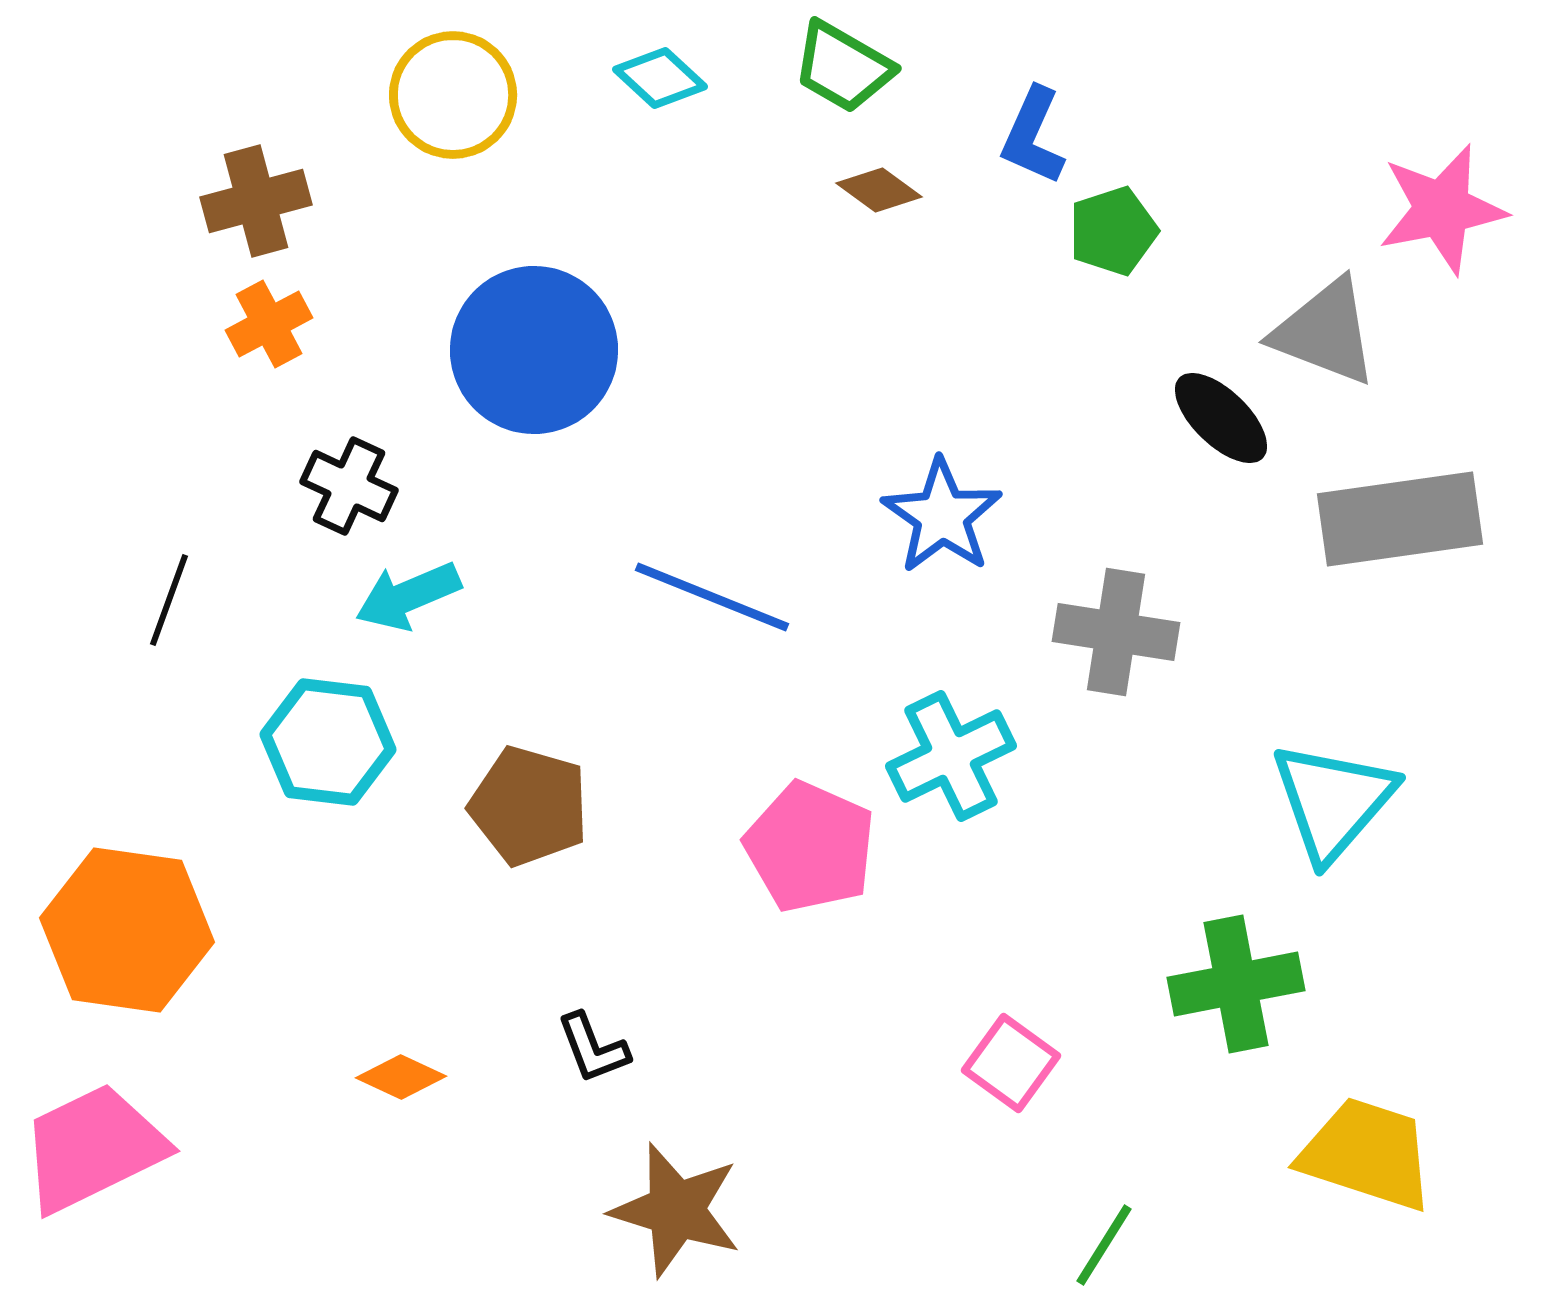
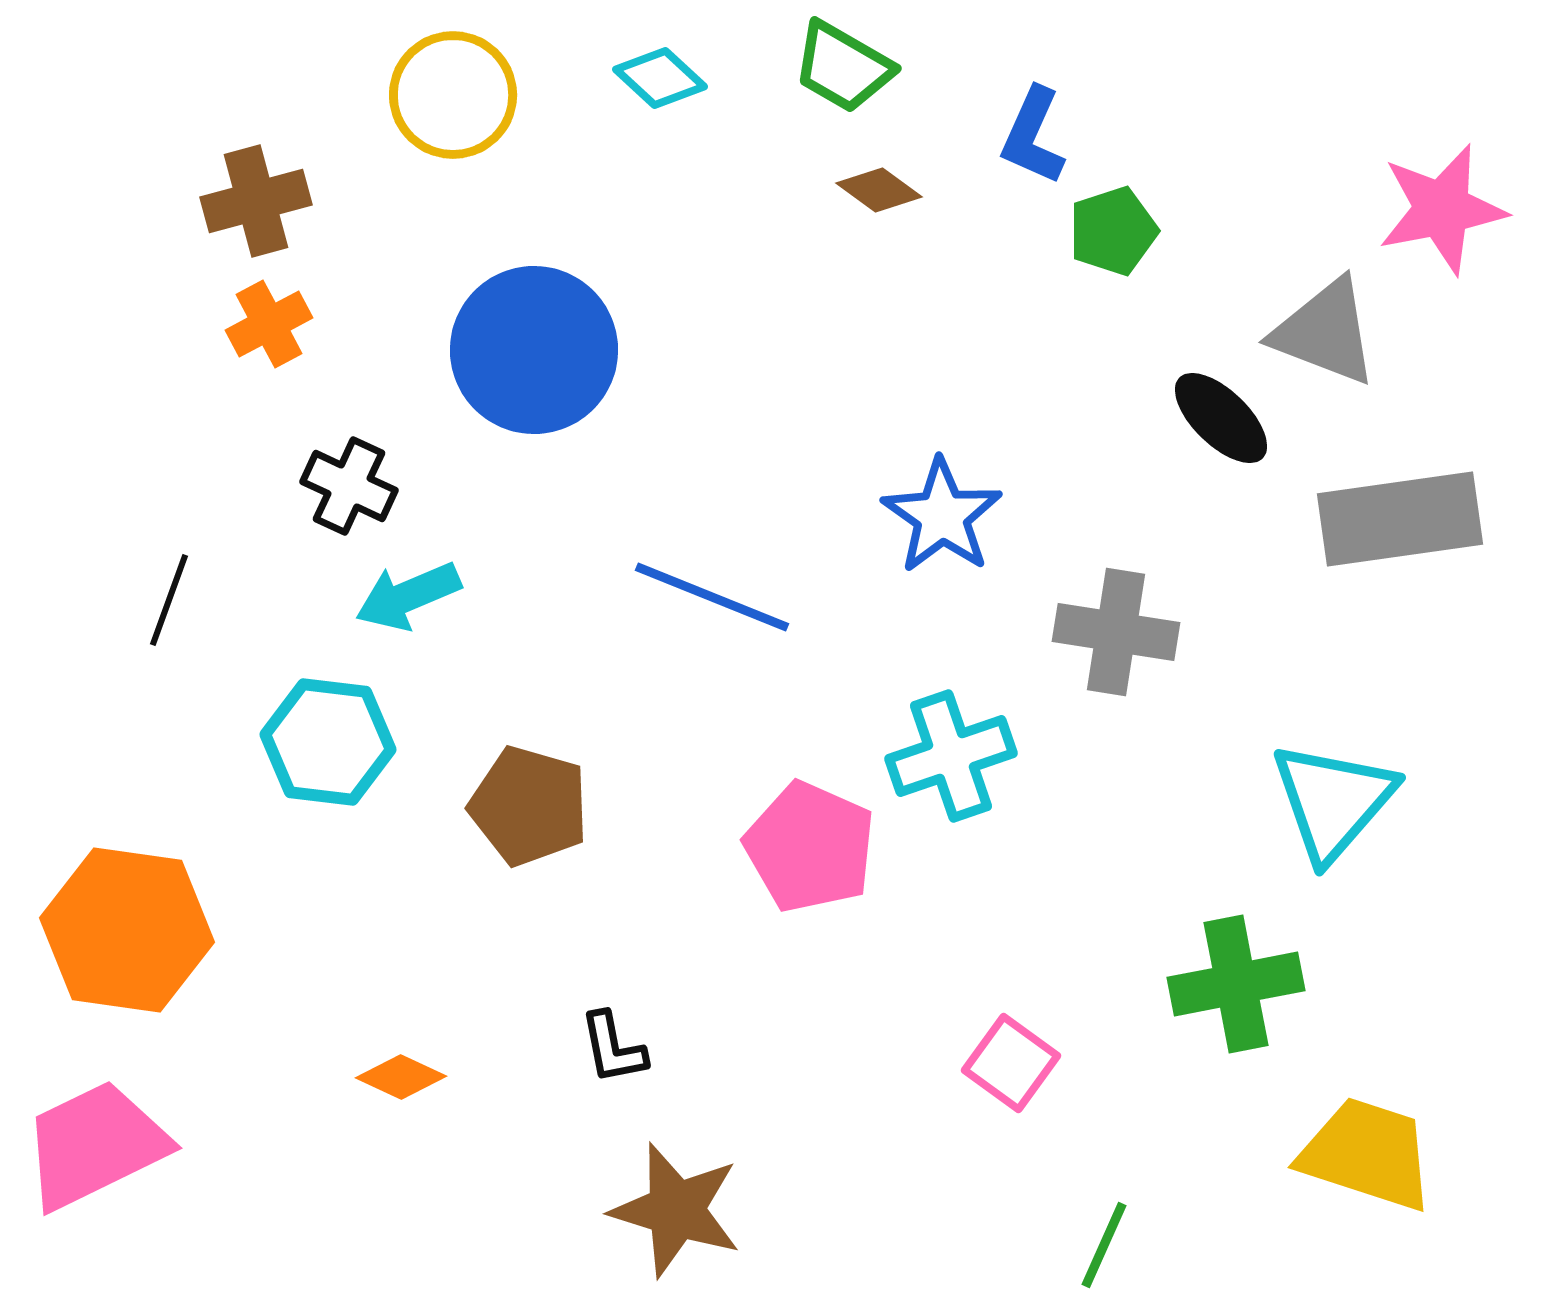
cyan cross: rotated 7 degrees clockwise
black L-shape: moved 20 px right; rotated 10 degrees clockwise
pink trapezoid: moved 2 px right, 3 px up
green line: rotated 8 degrees counterclockwise
